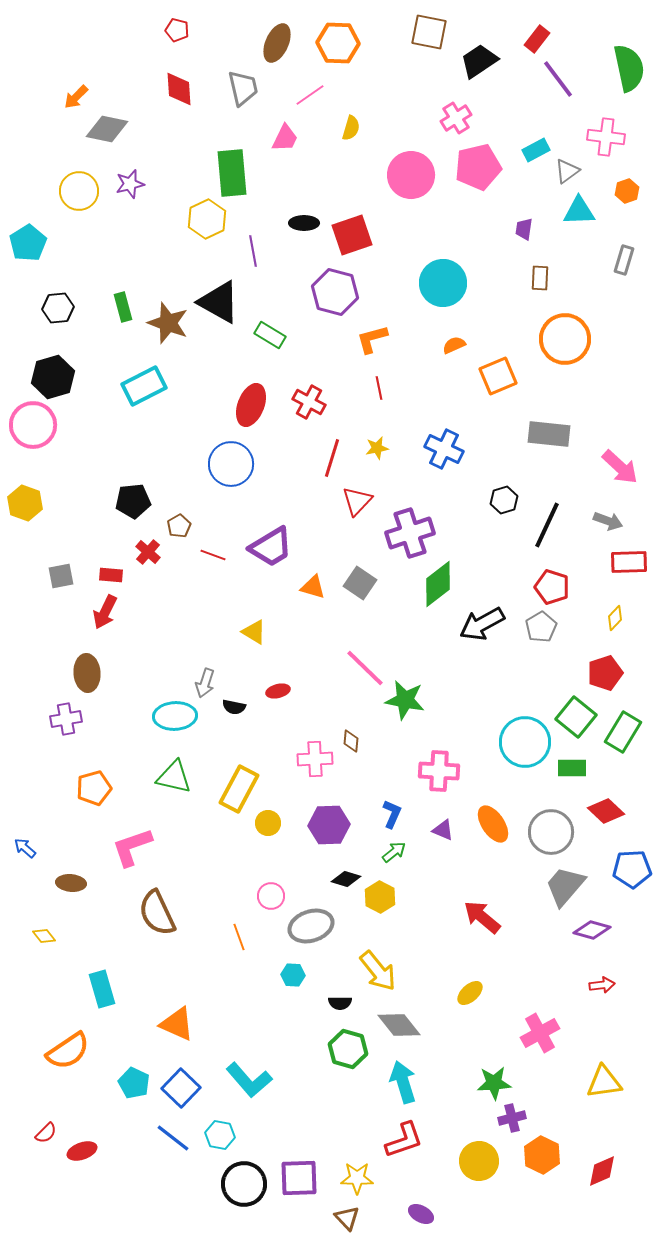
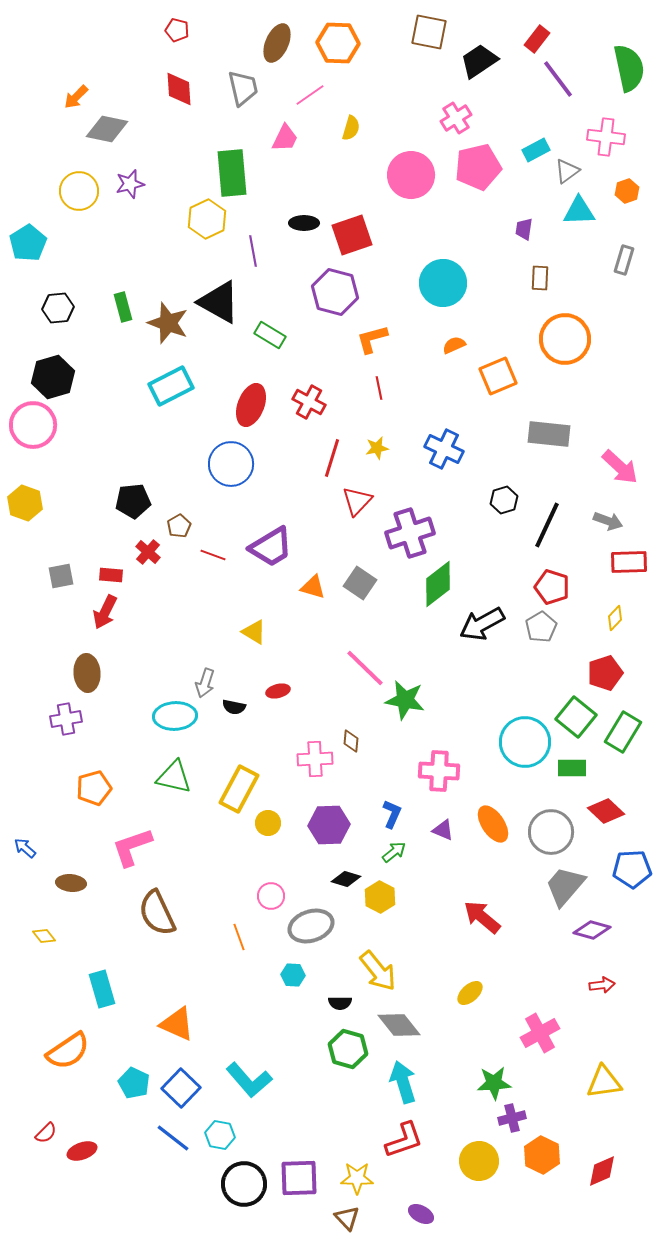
cyan rectangle at (144, 386): moved 27 px right
